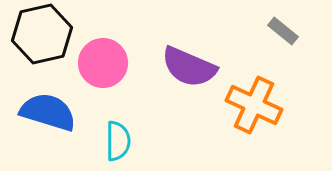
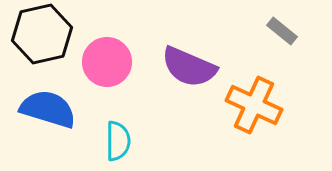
gray rectangle: moved 1 px left
pink circle: moved 4 px right, 1 px up
blue semicircle: moved 3 px up
